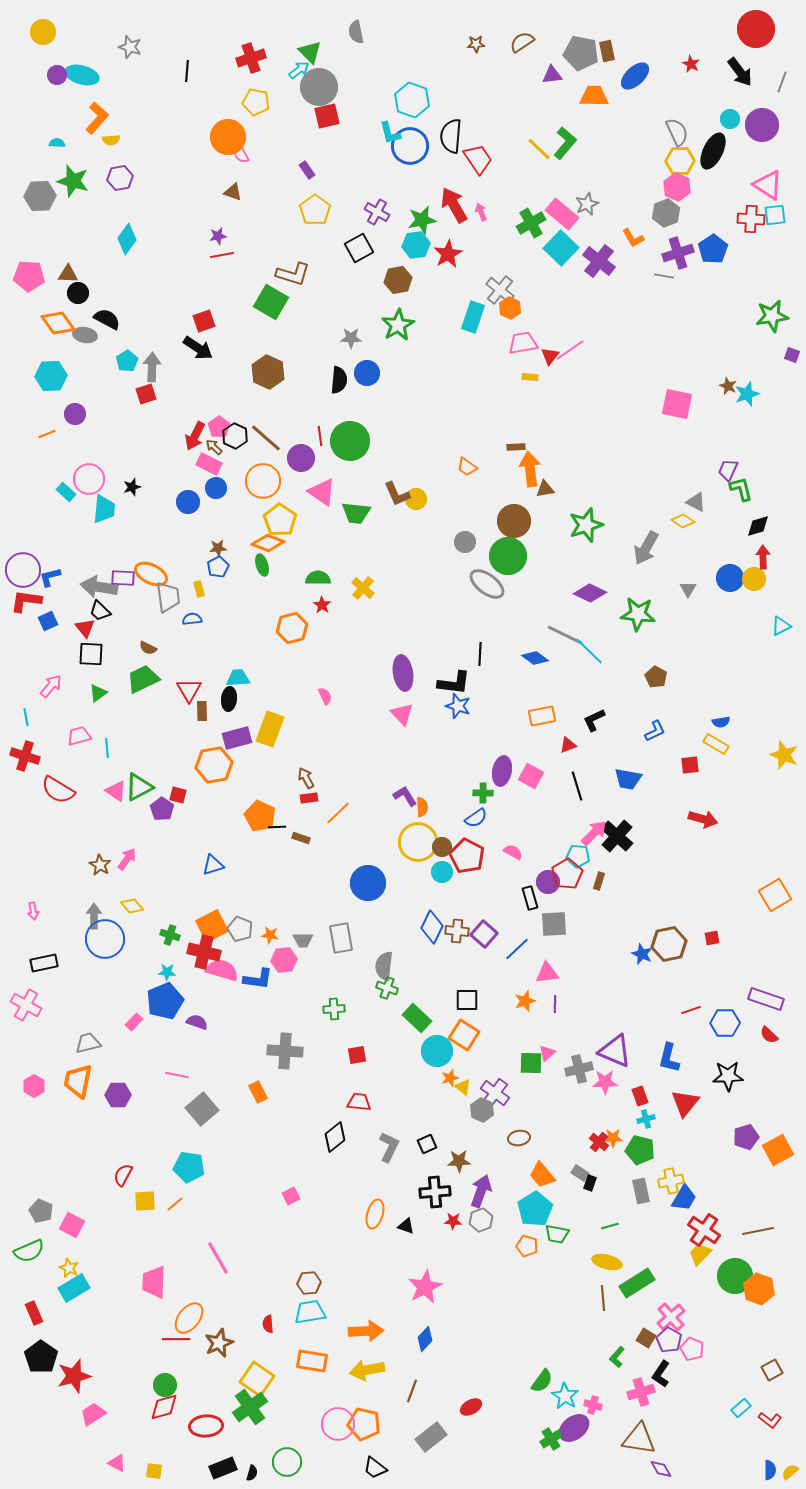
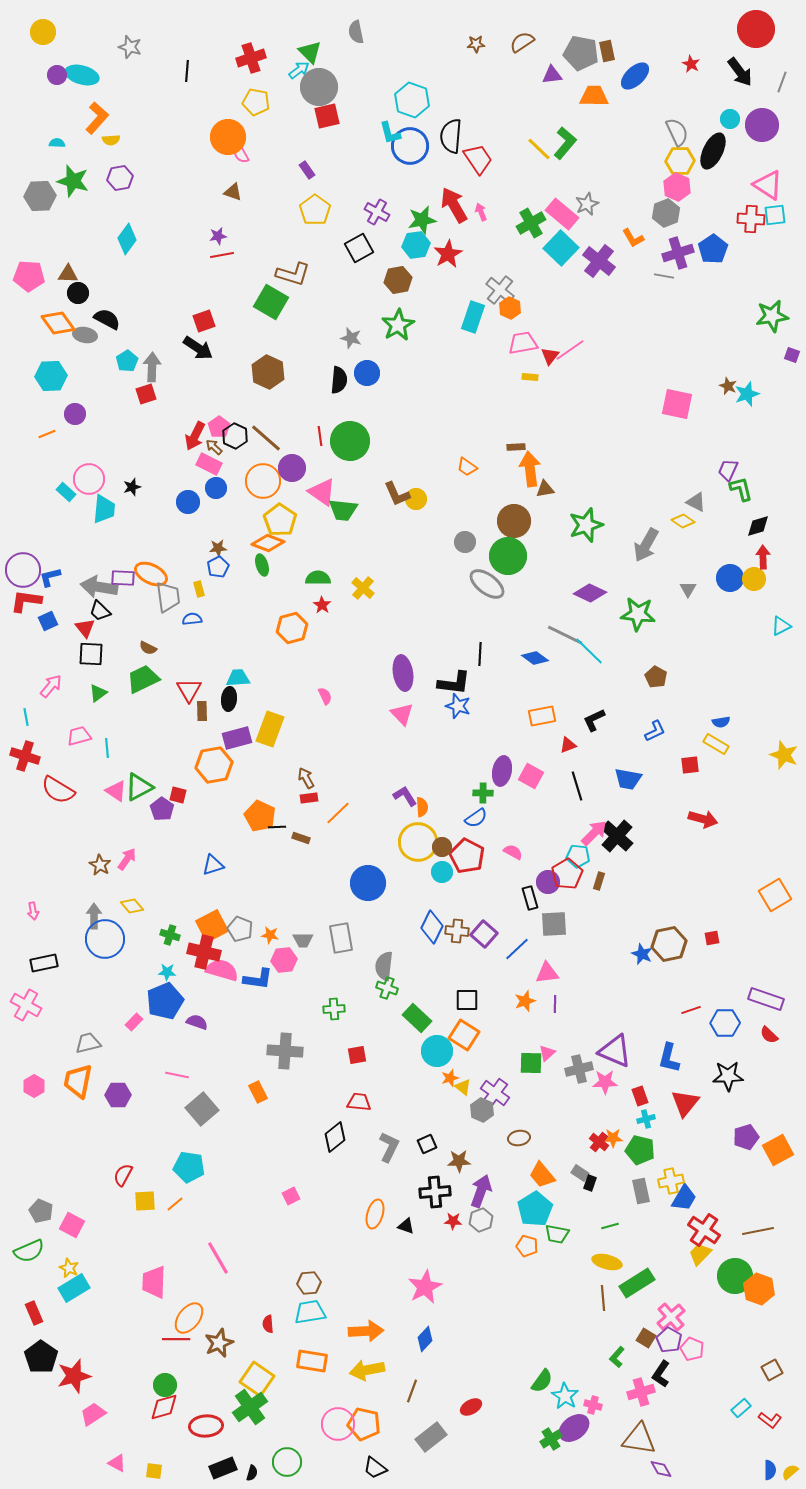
gray star at (351, 338): rotated 15 degrees clockwise
purple circle at (301, 458): moved 9 px left, 10 px down
green trapezoid at (356, 513): moved 13 px left, 3 px up
gray arrow at (646, 548): moved 3 px up
